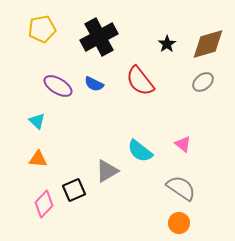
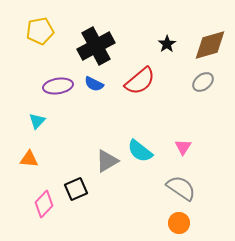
yellow pentagon: moved 2 px left, 2 px down
black cross: moved 3 px left, 9 px down
brown diamond: moved 2 px right, 1 px down
red semicircle: rotated 92 degrees counterclockwise
purple ellipse: rotated 40 degrees counterclockwise
cyan triangle: rotated 30 degrees clockwise
pink triangle: moved 3 px down; rotated 24 degrees clockwise
orange triangle: moved 9 px left
gray triangle: moved 10 px up
black square: moved 2 px right, 1 px up
